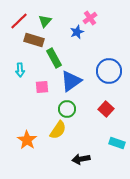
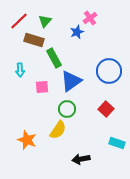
orange star: rotated 12 degrees counterclockwise
